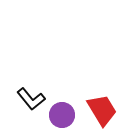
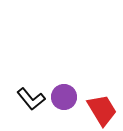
purple circle: moved 2 px right, 18 px up
